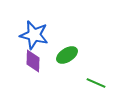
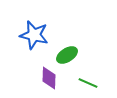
purple diamond: moved 16 px right, 17 px down
green line: moved 8 px left
